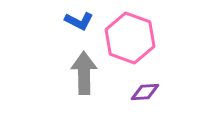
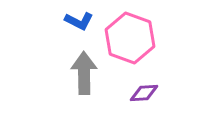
purple diamond: moved 1 px left, 1 px down
